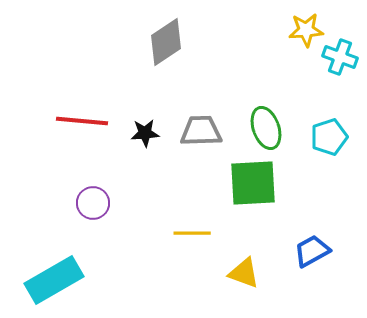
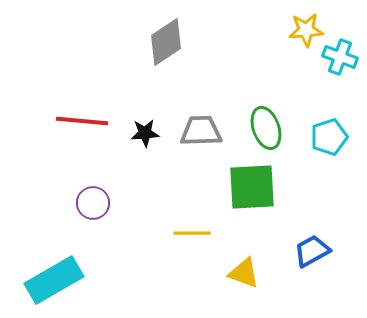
green square: moved 1 px left, 4 px down
